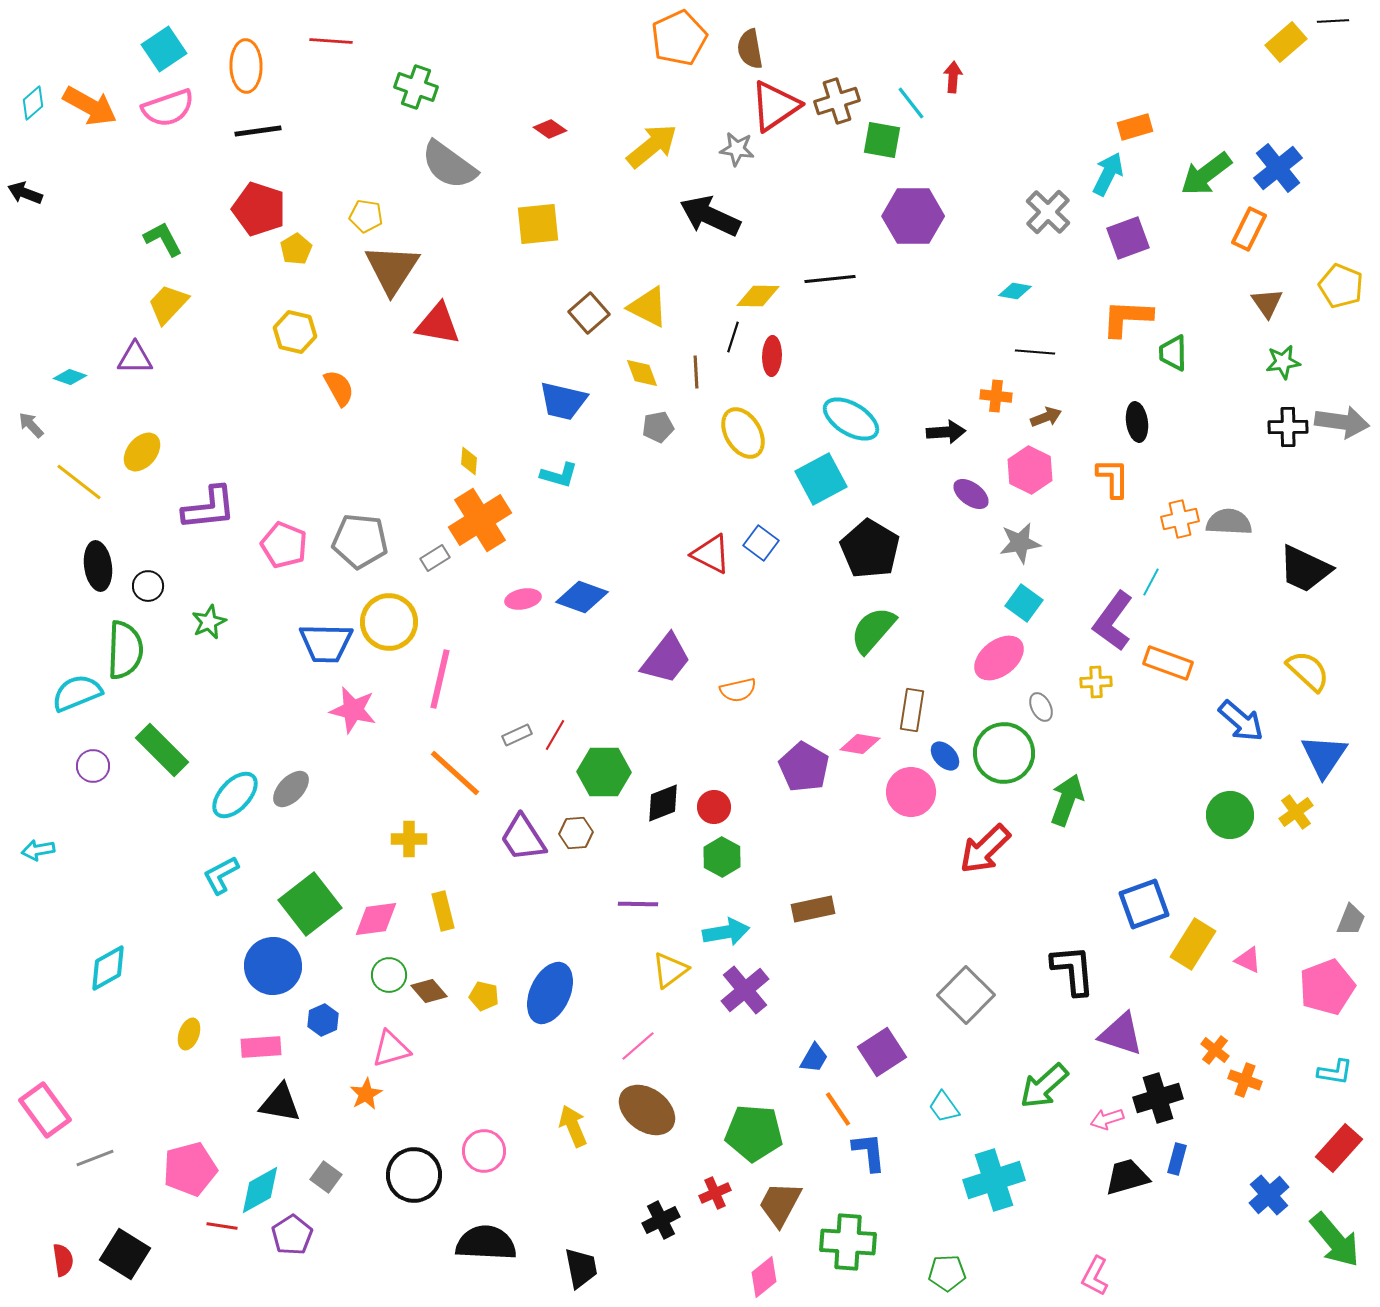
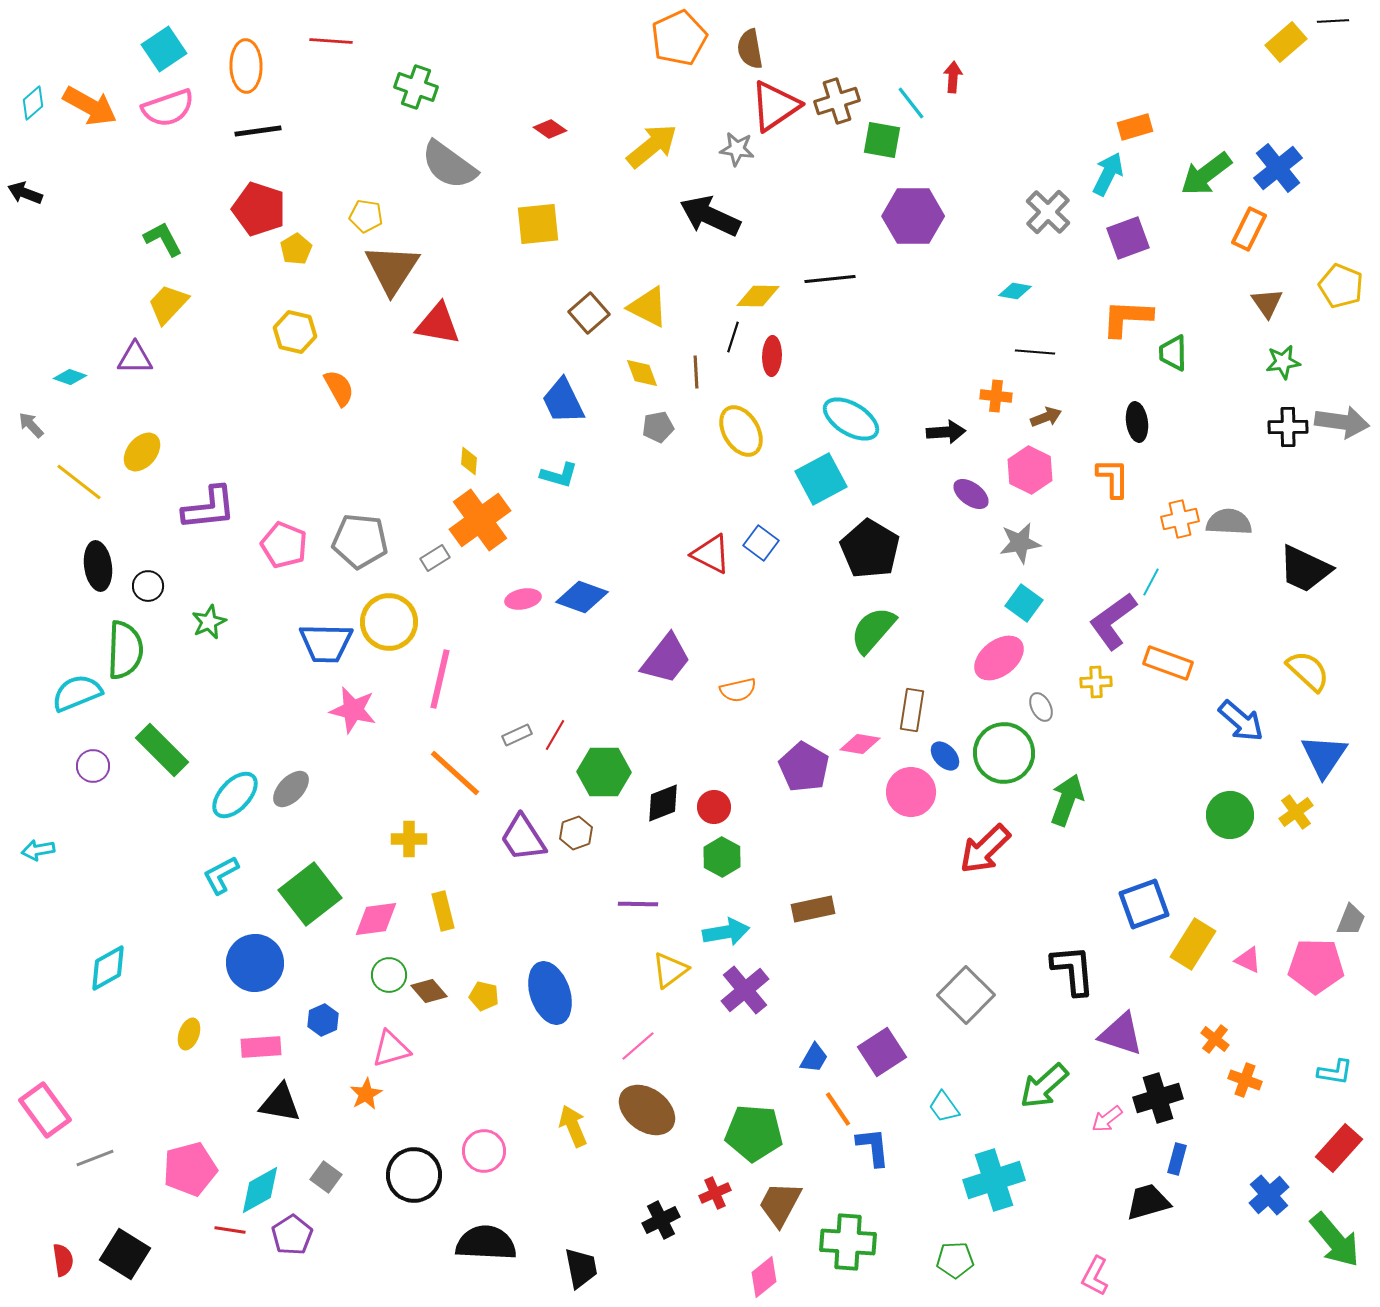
blue trapezoid at (563, 401): rotated 51 degrees clockwise
yellow ellipse at (743, 433): moved 2 px left, 2 px up
orange cross at (480, 520): rotated 4 degrees counterclockwise
purple L-shape at (1113, 621): rotated 18 degrees clockwise
brown hexagon at (576, 833): rotated 16 degrees counterclockwise
green square at (310, 904): moved 10 px up
blue circle at (273, 966): moved 18 px left, 3 px up
pink pentagon at (1327, 987): moved 11 px left, 21 px up; rotated 22 degrees clockwise
blue ellipse at (550, 993): rotated 44 degrees counterclockwise
orange cross at (1215, 1050): moved 11 px up
pink arrow at (1107, 1119): rotated 20 degrees counterclockwise
blue L-shape at (869, 1152): moved 4 px right, 5 px up
black trapezoid at (1127, 1177): moved 21 px right, 25 px down
red line at (222, 1226): moved 8 px right, 4 px down
green pentagon at (947, 1273): moved 8 px right, 13 px up
